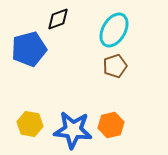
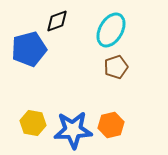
black diamond: moved 1 px left, 2 px down
cyan ellipse: moved 3 px left
brown pentagon: moved 1 px right, 1 px down
yellow hexagon: moved 3 px right, 1 px up
blue star: rotated 9 degrees counterclockwise
